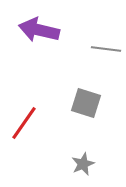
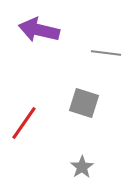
gray line: moved 4 px down
gray square: moved 2 px left
gray star: moved 1 px left, 3 px down; rotated 10 degrees counterclockwise
